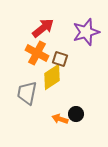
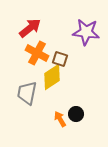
red arrow: moved 13 px left
purple star: rotated 24 degrees clockwise
orange arrow: rotated 42 degrees clockwise
